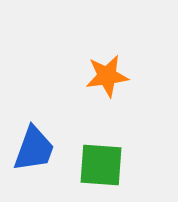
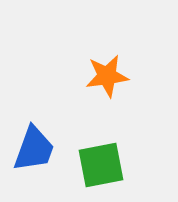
green square: rotated 15 degrees counterclockwise
